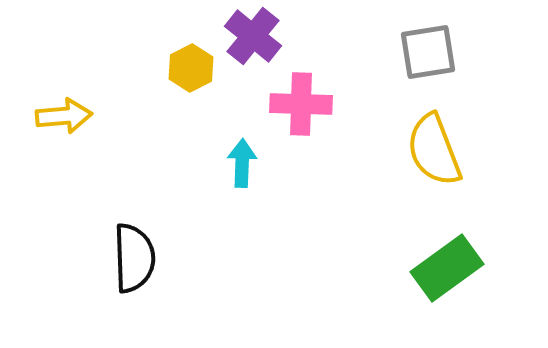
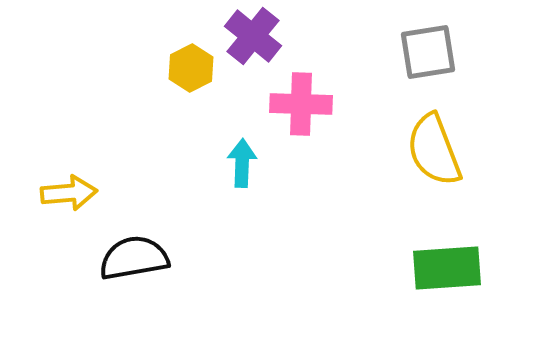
yellow arrow: moved 5 px right, 77 px down
black semicircle: rotated 98 degrees counterclockwise
green rectangle: rotated 32 degrees clockwise
